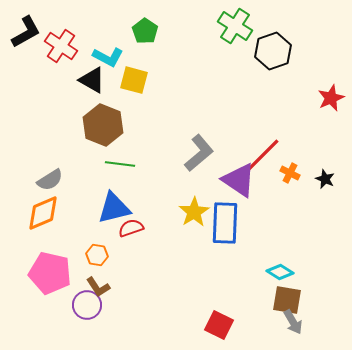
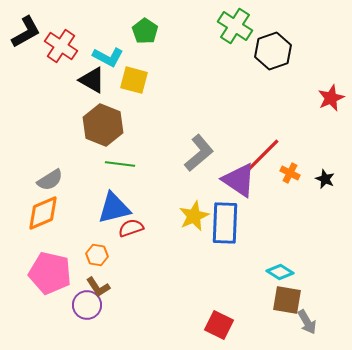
yellow star: moved 4 px down; rotated 8 degrees clockwise
gray arrow: moved 14 px right
